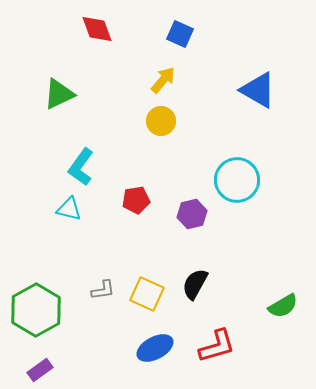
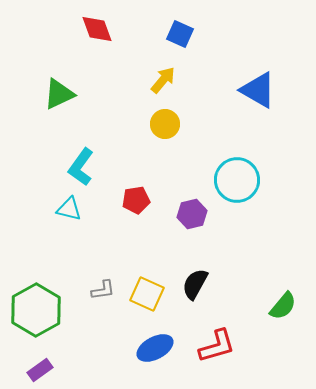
yellow circle: moved 4 px right, 3 px down
green semicircle: rotated 20 degrees counterclockwise
